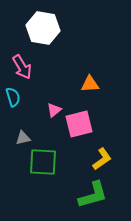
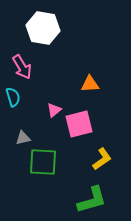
green L-shape: moved 1 px left, 5 px down
